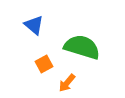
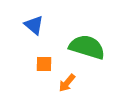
green semicircle: moved 5 px right
orange square: rotated 30 degrees clockwise
